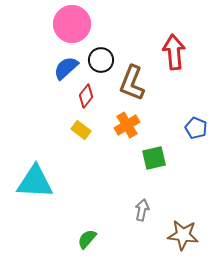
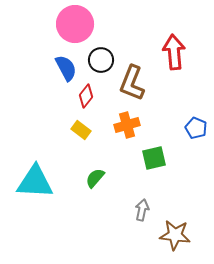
pink circle: moved 3 px right
blue semicircle: rotated 104 degrees clockwise
orange cross: rotated 15 degrees clockwise
brown star: moved 8 px left
green semicircle: moved 8 px right, 61 px up
